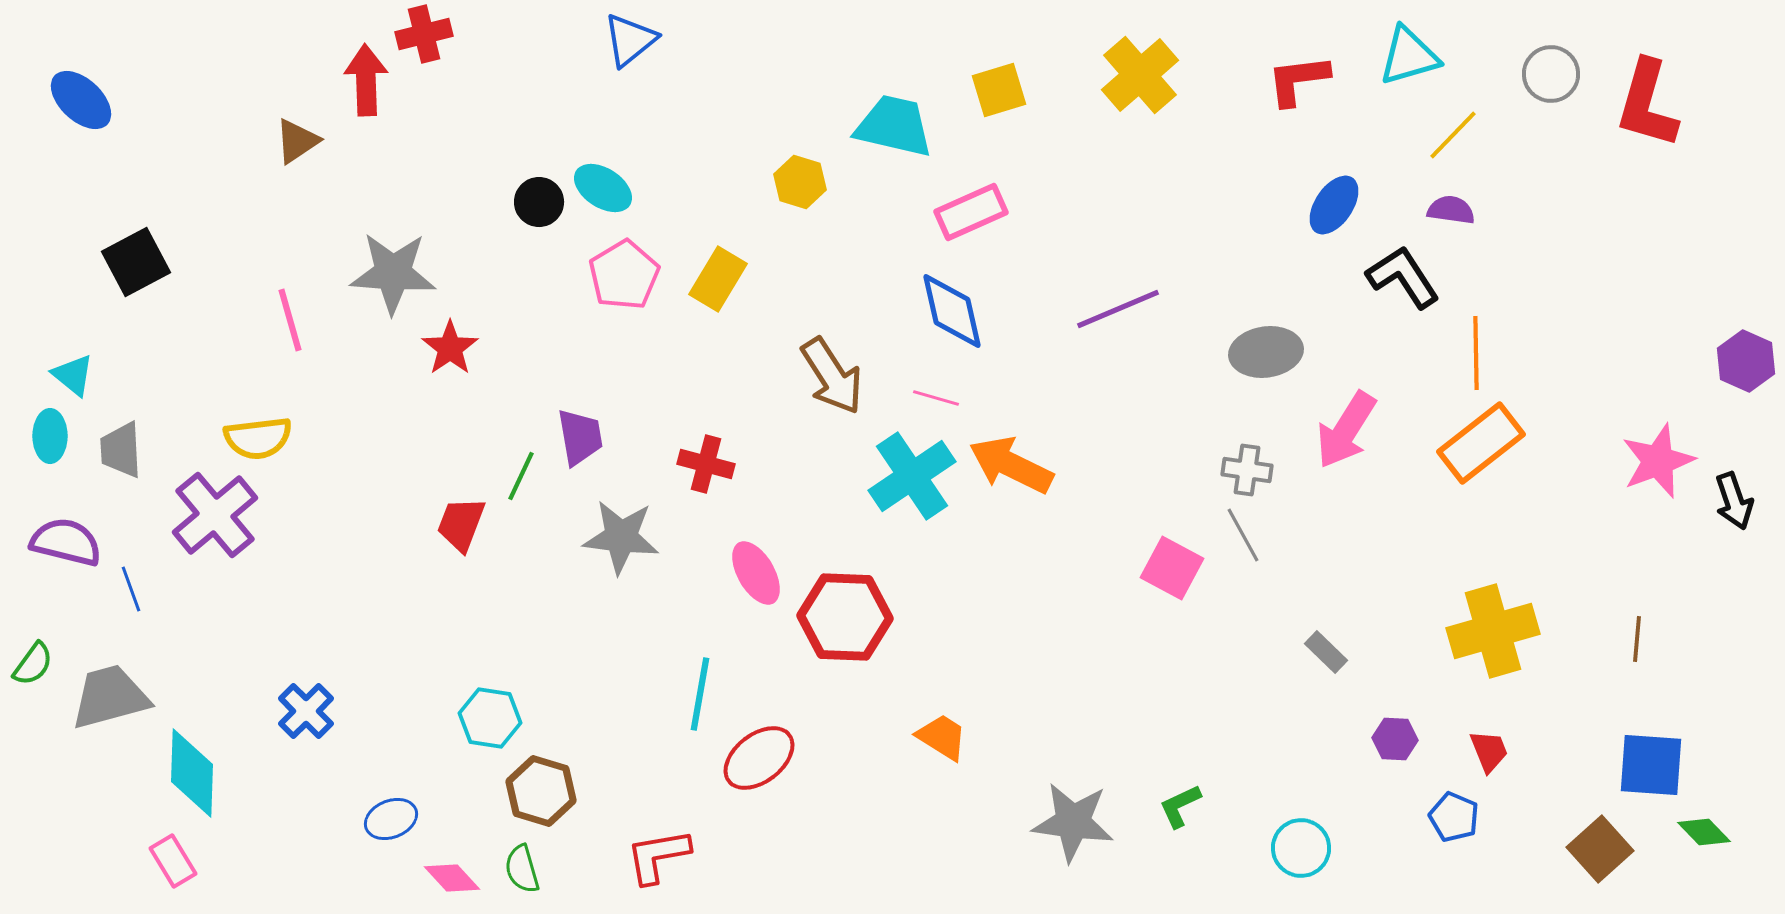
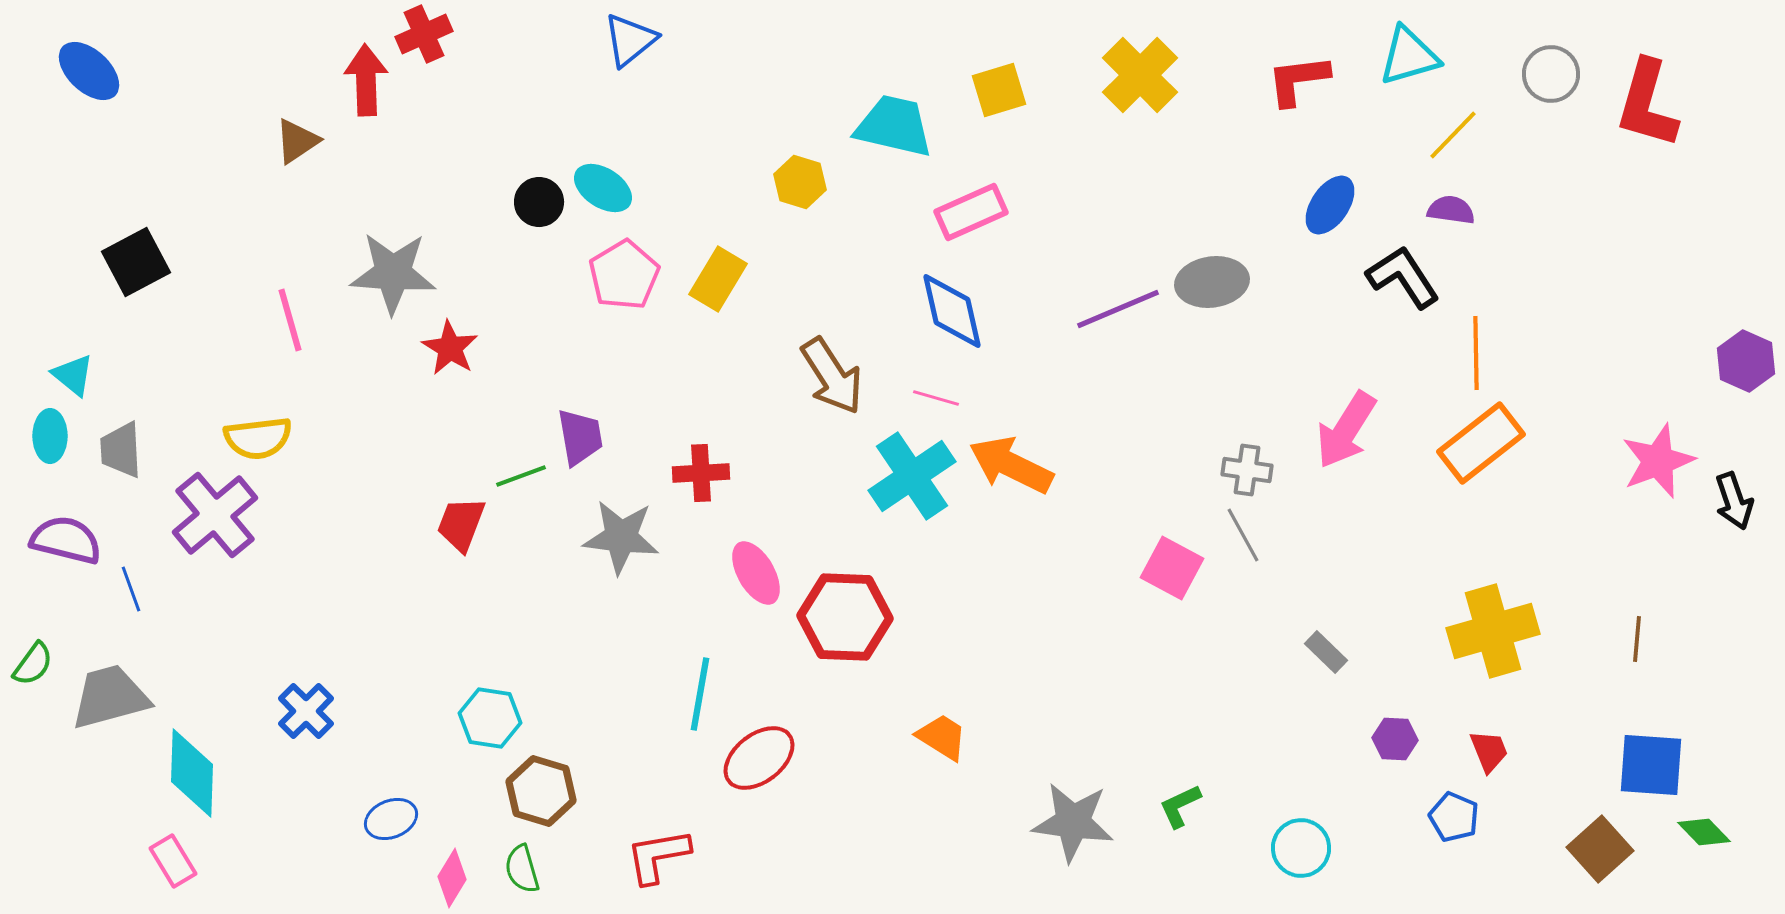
red cross at (424, 34): rotated 10 degrees counterclockwise
yellow cross at (1140, 75): rotated 4 degrees counterclockwise
blue ellipse at (81, 100): moved 8 px right, 29 px up
blue ellipse at (1334, 205): moved 4 px left
red star at (450, 348): rotated 6 degrees counterclockwise
gray ellipse at (1266, 352): moved 54 px left, 70 px up
red cross at (706, 464): moved 5 px left, 9 px down; rotated 18 degrees counterclockwise
green line at (521, 476): rotated 45 degrees clockwise
purple semicircle at (66, 542): moved 2 px up
pink diamond at (452, 878): rotated 74 degrees clockwise
